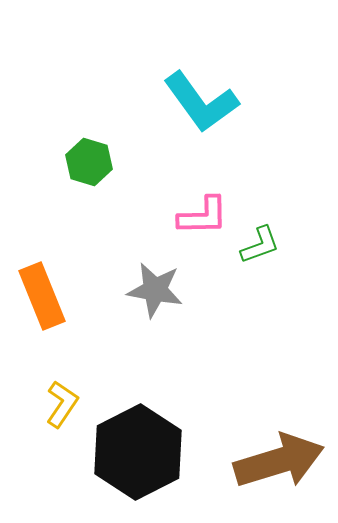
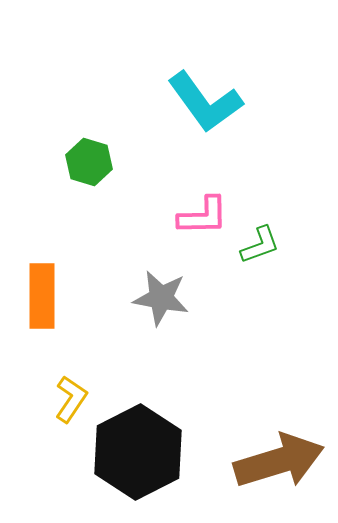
cyan L-shape: moved 4 px right
gray star: moved 6 px right, 8 px down
orange rectangle: rotated 22 degrees clockwise
yellow L-shape: moved 9 px right, 5 px up
